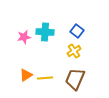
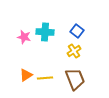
pink star: rotated 24 degrees clockwise
brown trapezoid: rotated 135 degrees clockwise
